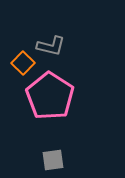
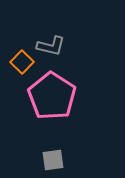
orange square: moved 1 px left, 1 px up
pink pentagon: moved 2 px right
